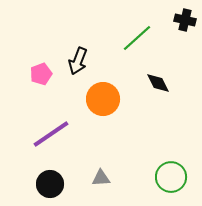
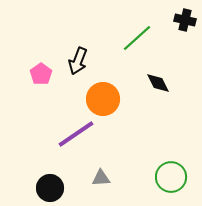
pink pentagon: rotated 15 degrees counterclockwise
purple line: moved 25 px right
black circle: moved 4 px down
